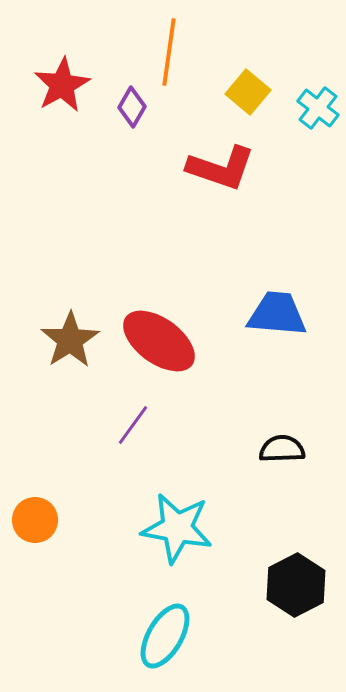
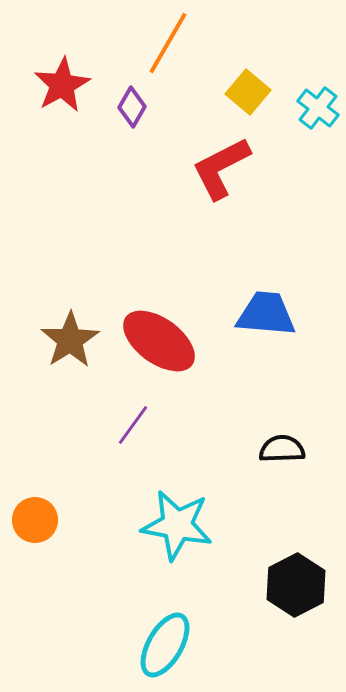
orange line: moved 1 px left, 9 px up; rotated 22 degrees clockwise
red L-shape: rotated 134 degrees clockwise
blue trapezoid: moved 11 px left
cyan star: moved 3 px up
cyan ellipse: moved 9 px down
